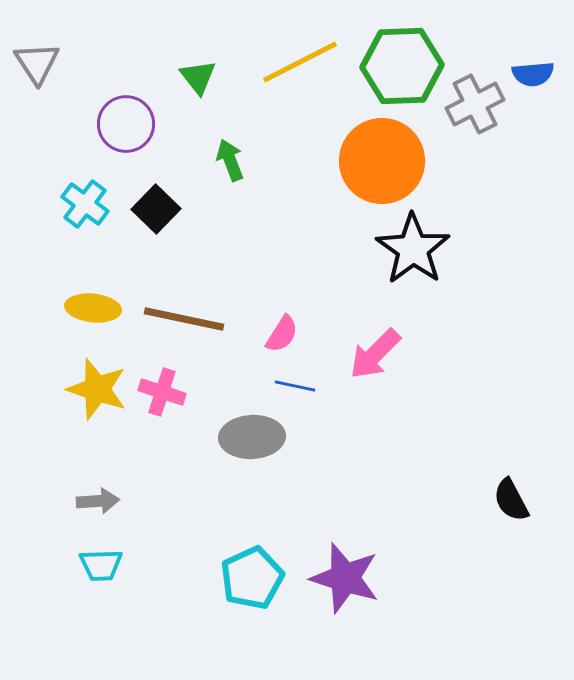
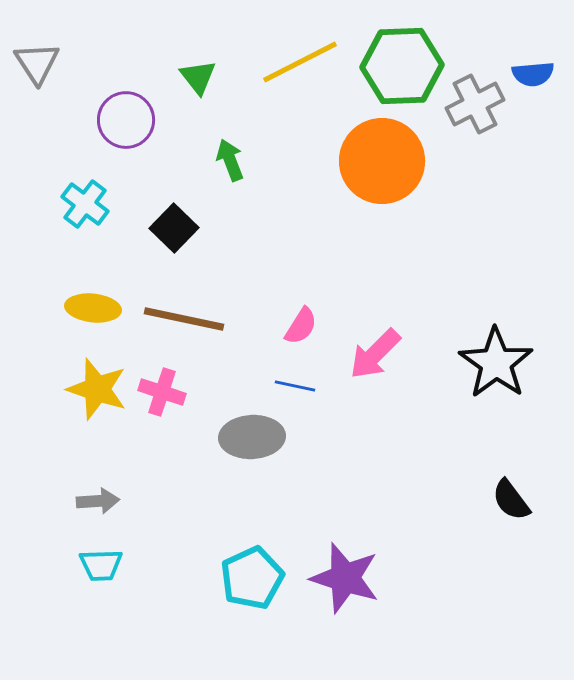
purple circle: moved 4 px up
black square: moved 18 px right, 19 px down
black star: moved 83 px right, 114 px down
pink semicircle: moved 19 px right, 8 px up
black semicircle: rotated 9 degrees counterclockwise
